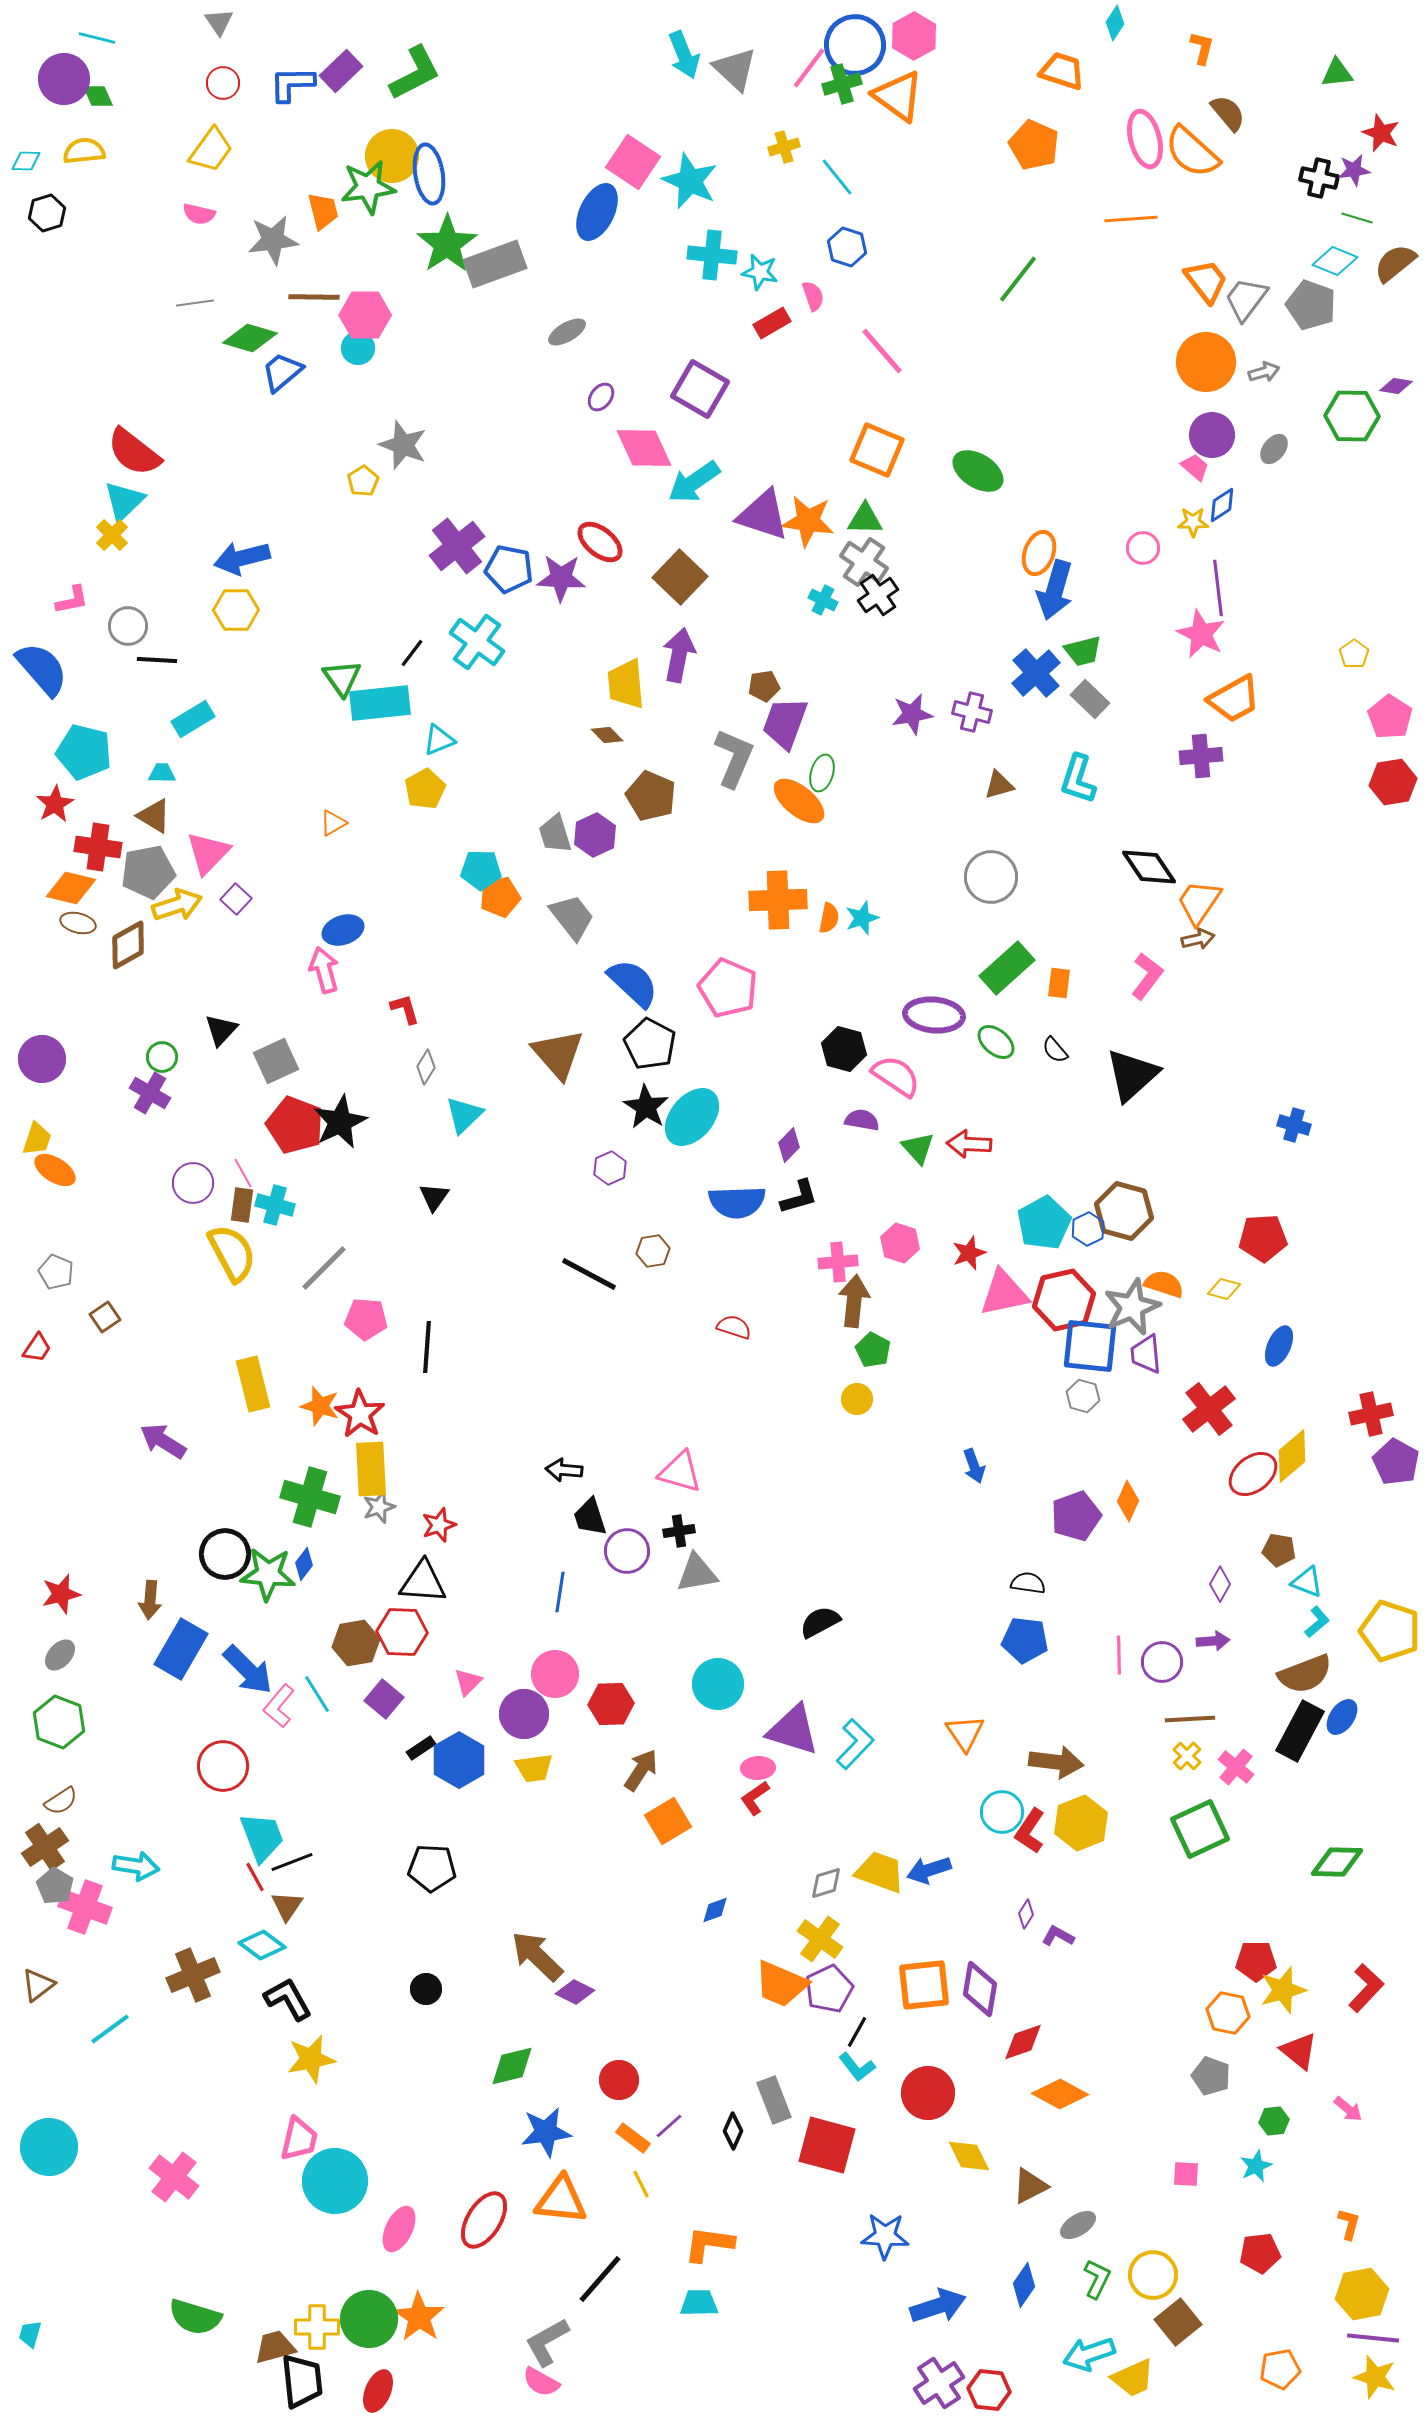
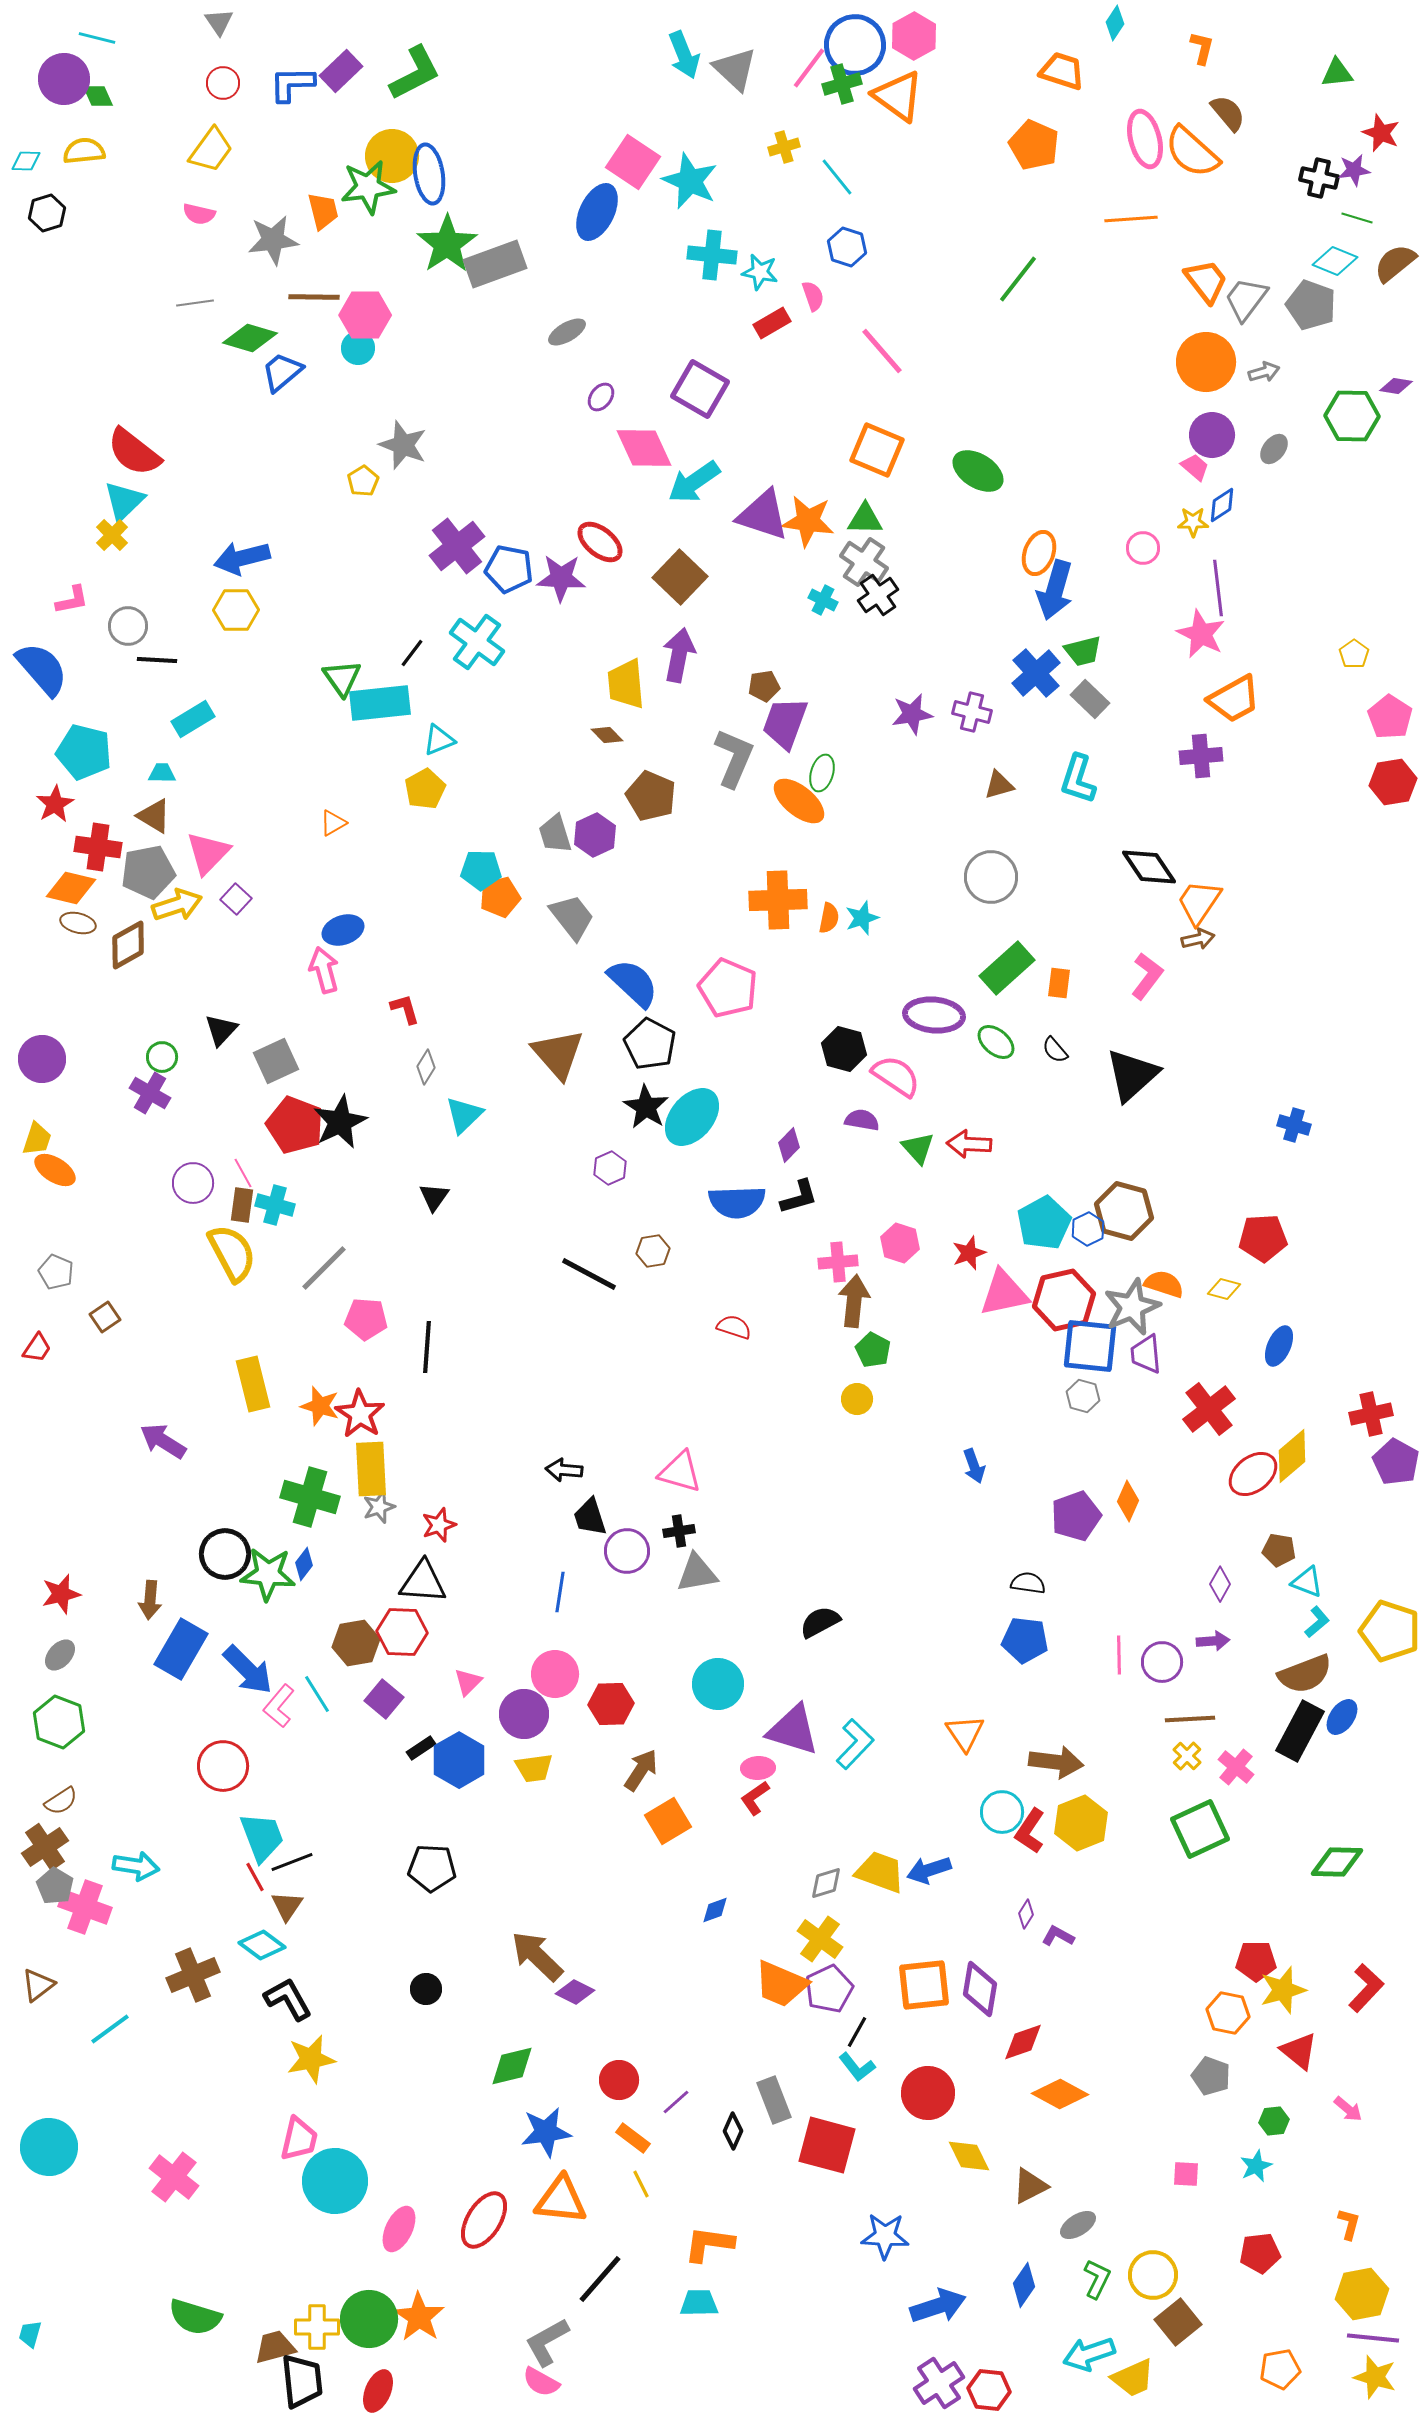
purple line at (669, 2126): moved 7 px right, 24 px up
